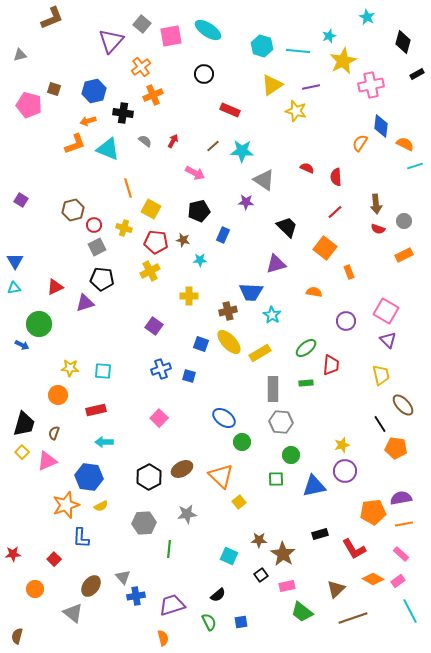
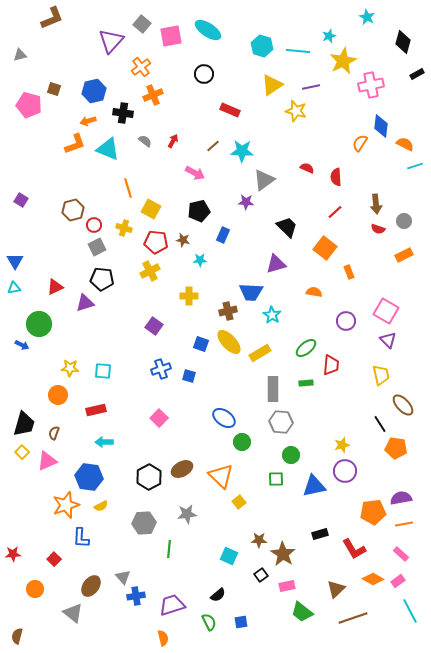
gray triangle at (264, 180): rotated 50 degrees clockwise
